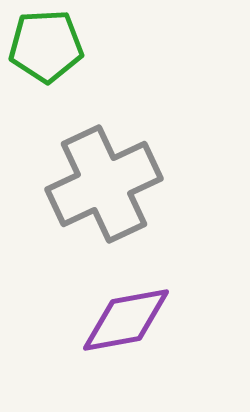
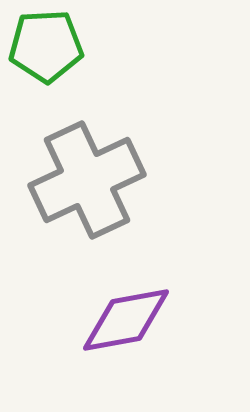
gray cross: moved 17 px left, 4 px up
